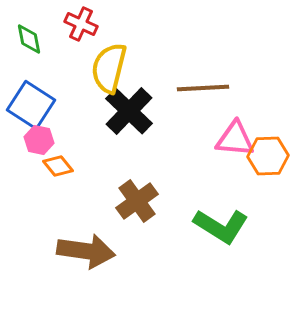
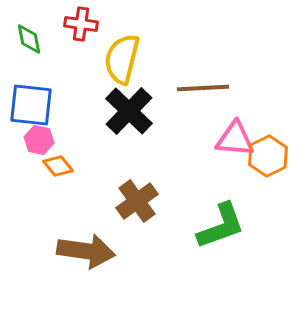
red cross: rotated 16 degrees counterclockwise
yellow semicircle: moved 13 px right, 9 px up
blue square: rotated 27 degrees counterclockwise
orange hexagon: rotated 24 degrees counterclockwise
green L-shape: rotated 52 degrees counterclockwise
